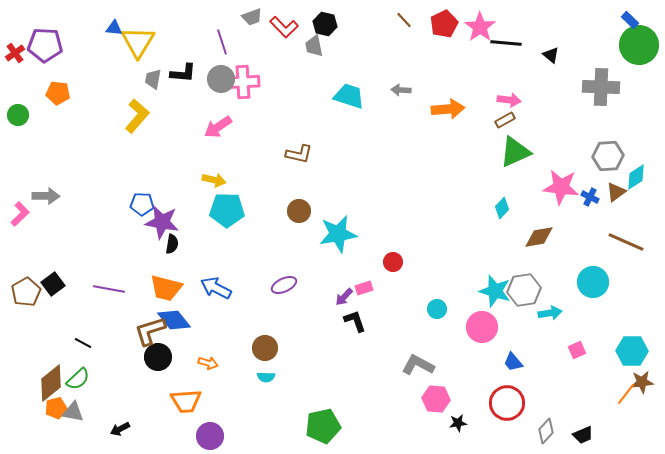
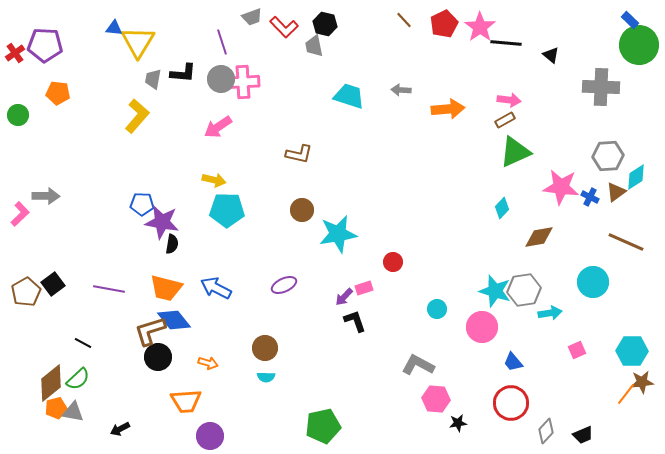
brown circle at (299, 211): moved 3 px right, 1 px up
red circle at (507, 403): moved 4 px right
